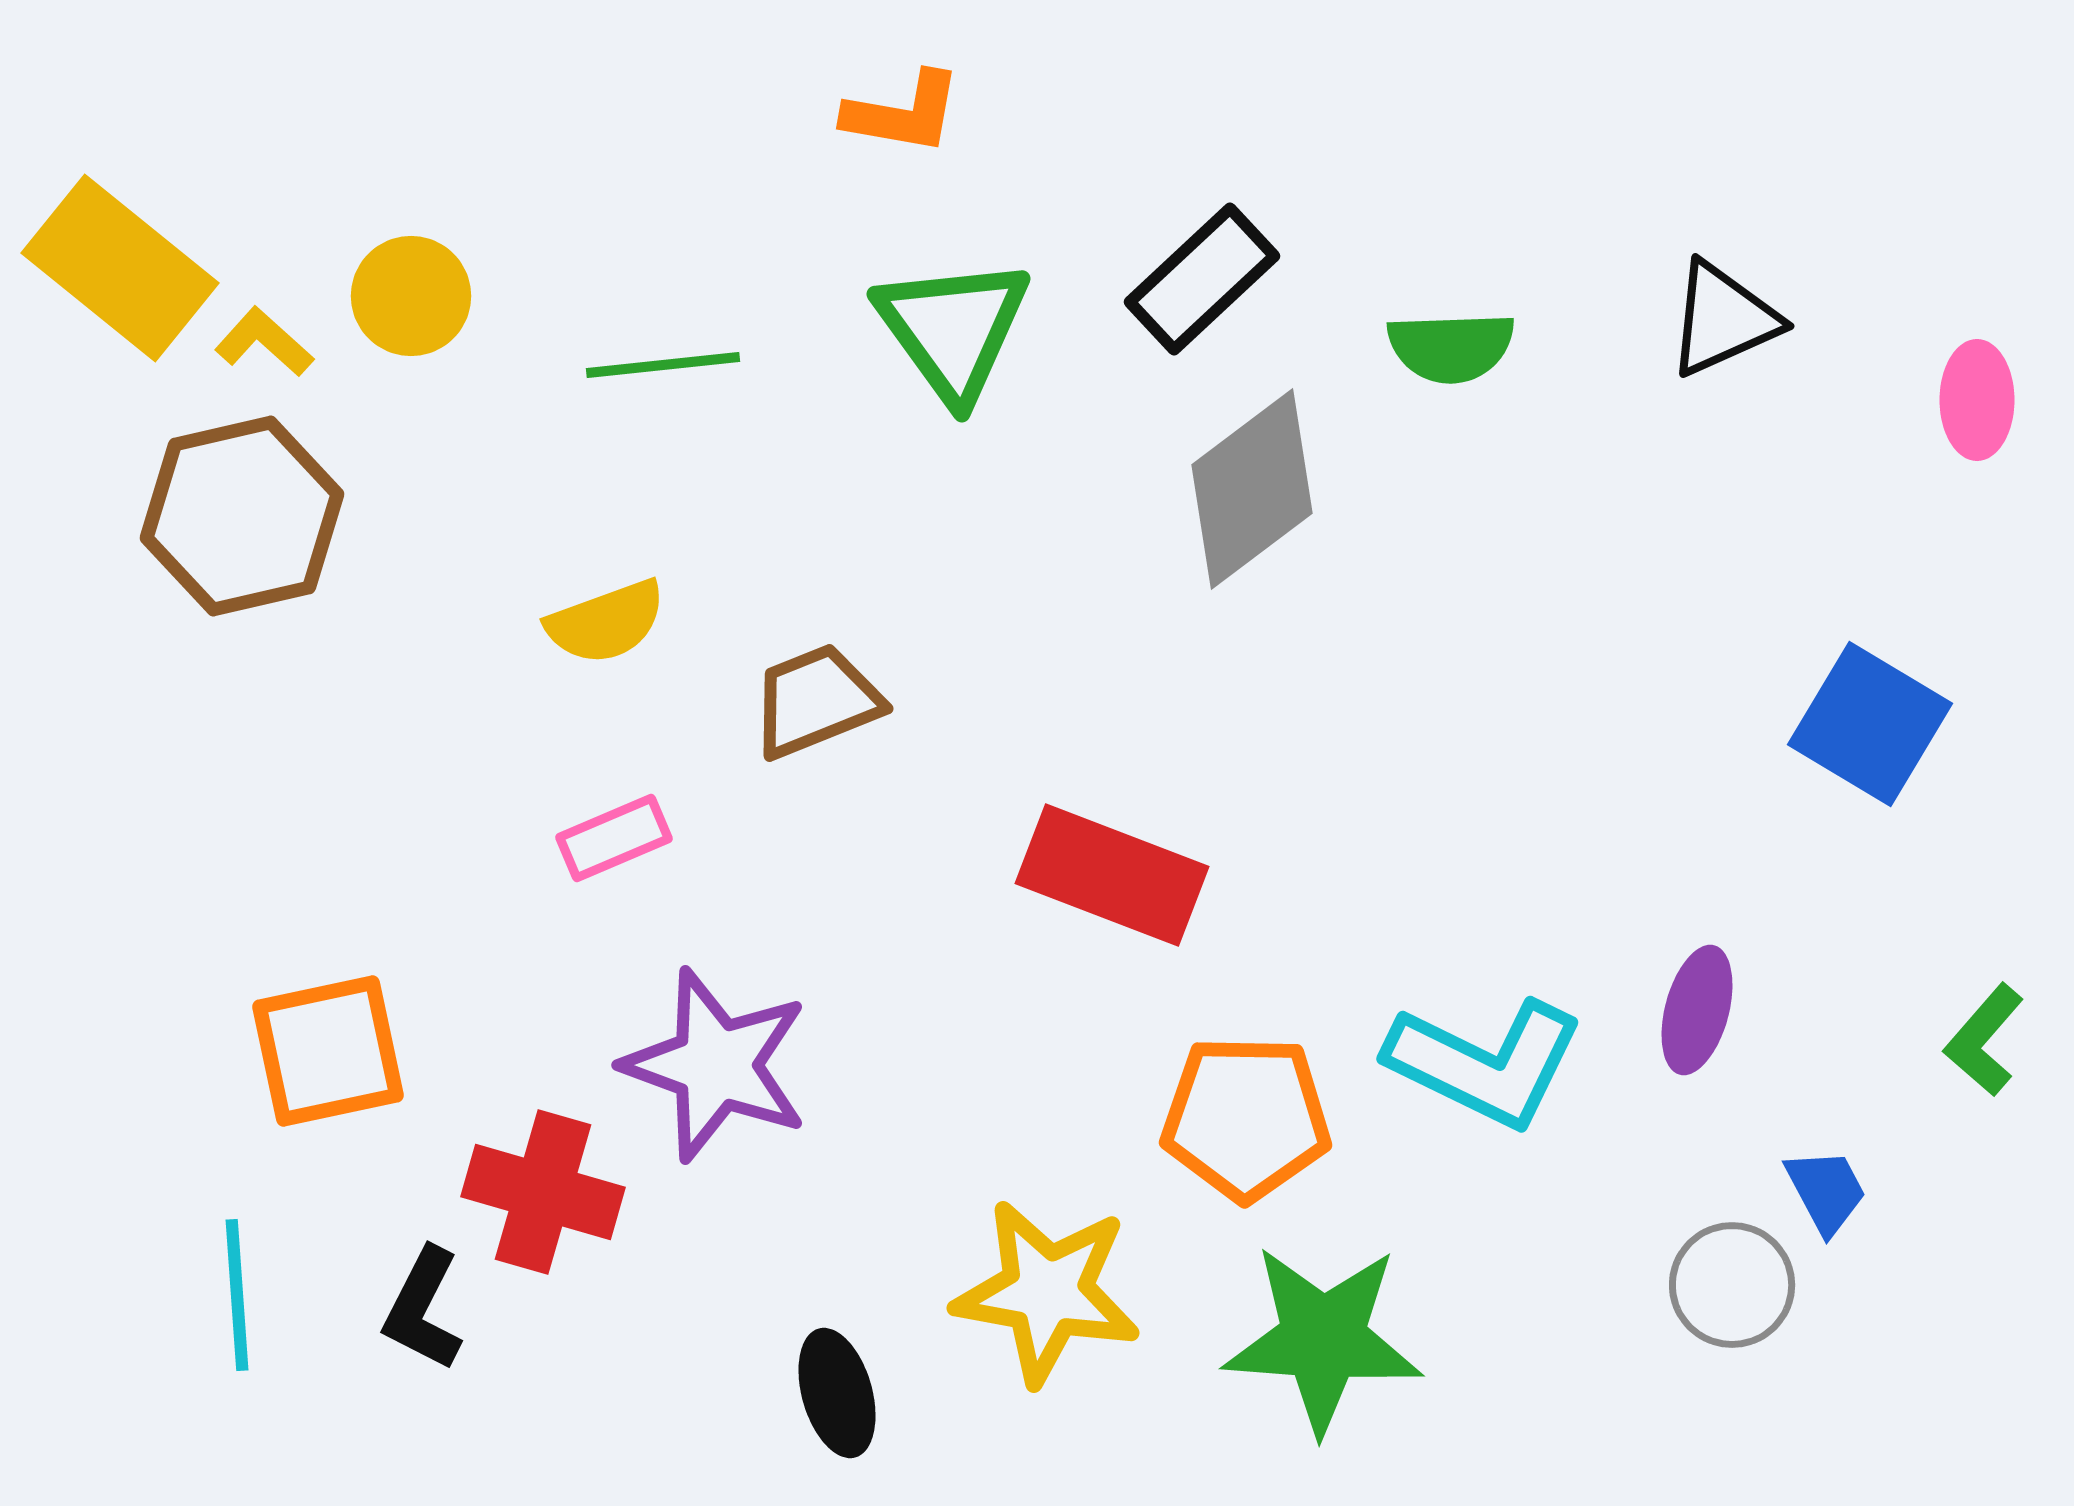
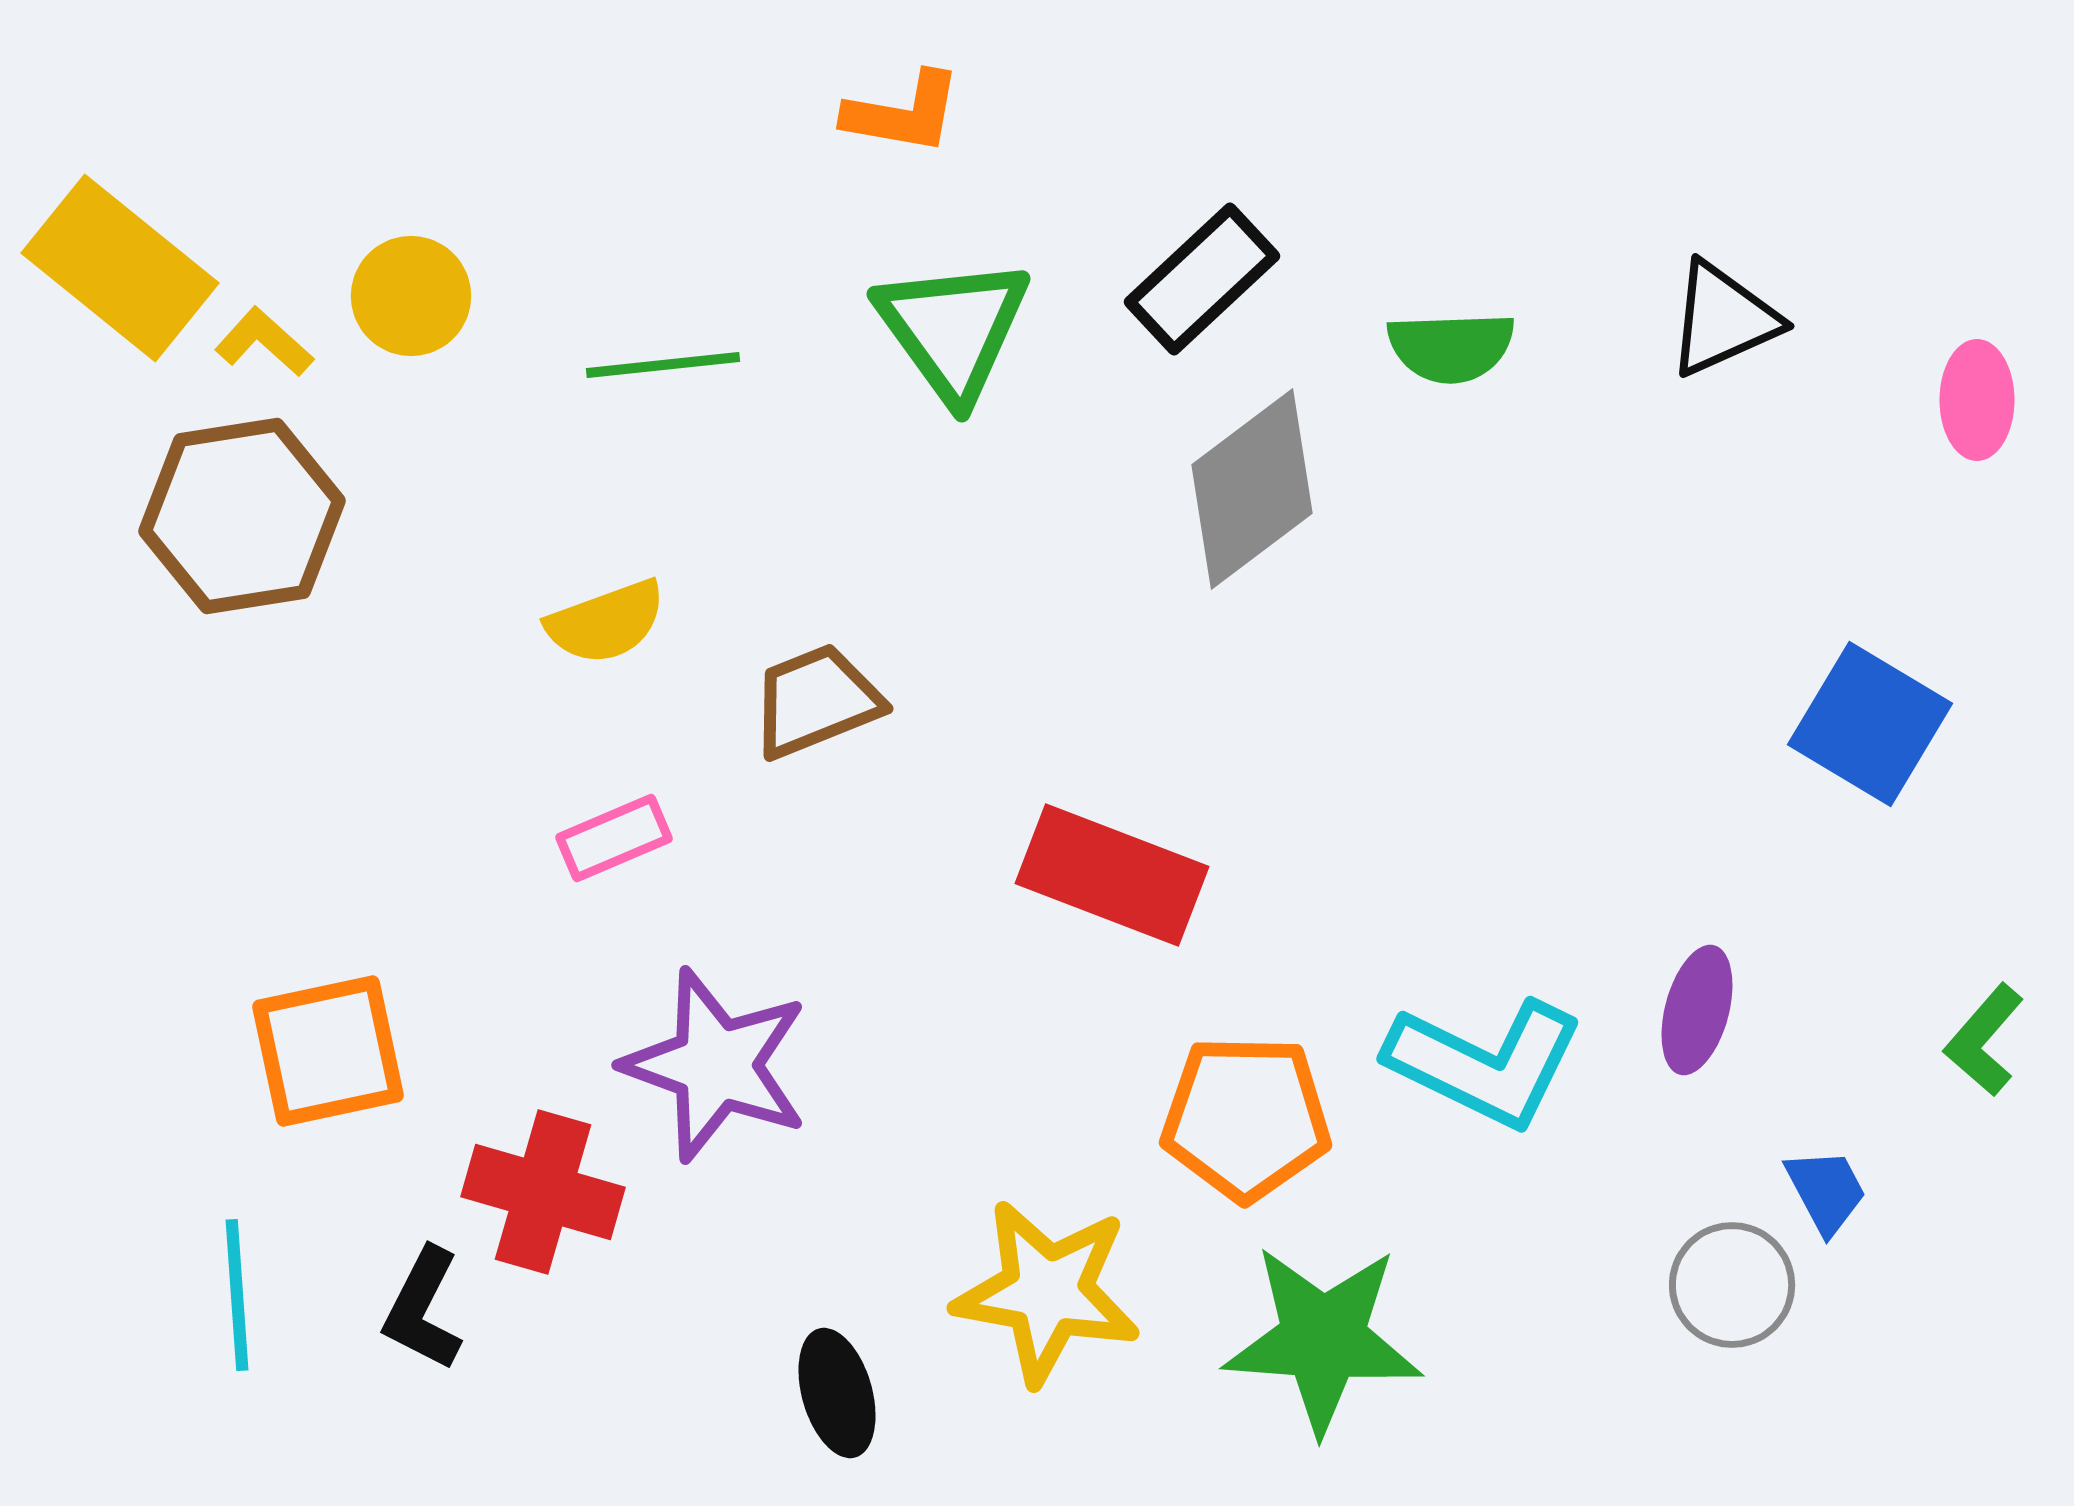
brown hexagon: rotated 4 degrees clockwise
